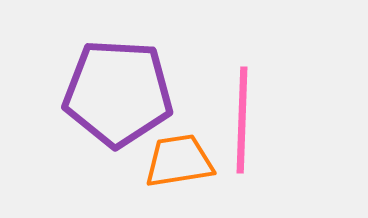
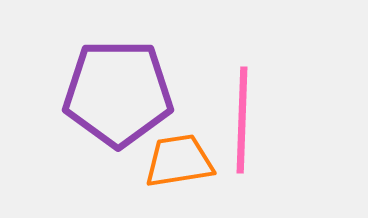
purple pentagon: rotated 3 degrees counterclockwise
